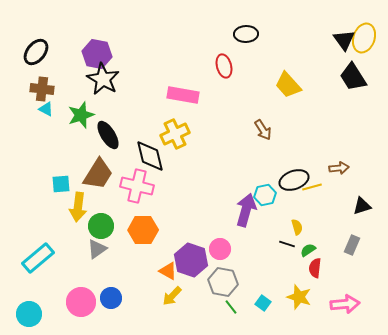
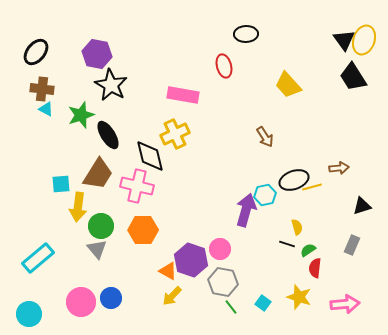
yellow ellipse at (364, 38): moved 2 px down
black star at (103, 79): moved 8 px right, 6 px down
brown arrow at (263, 130): moved 2 px right, 7 px down
gray triangle at (97, 249): rotated 35 degrees counterclockwise
